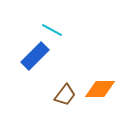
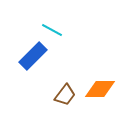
blue rectangle: moved 2 px left
